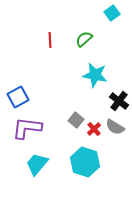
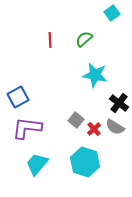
black cross: moved 2 px down
